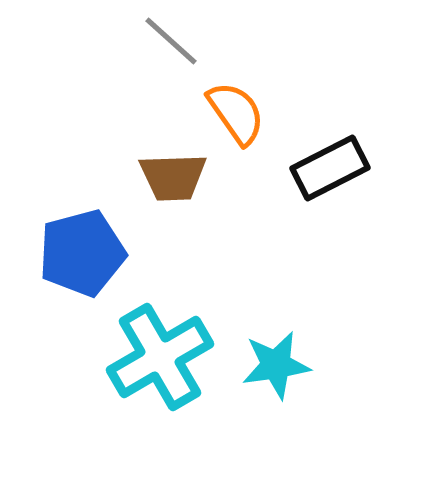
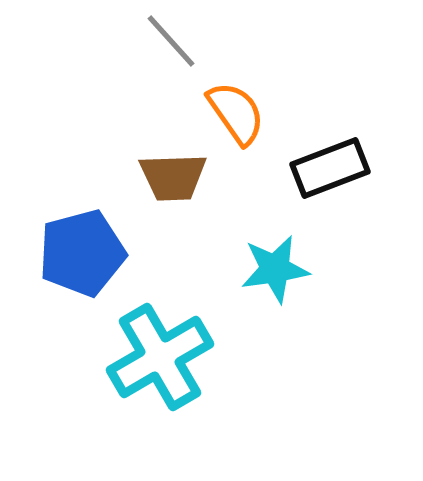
gray line: rotated 6 degrees clockwise
black rectangle: rotated 6 degrees clockwise
cyan star: moved 1 px left, 96 px up
